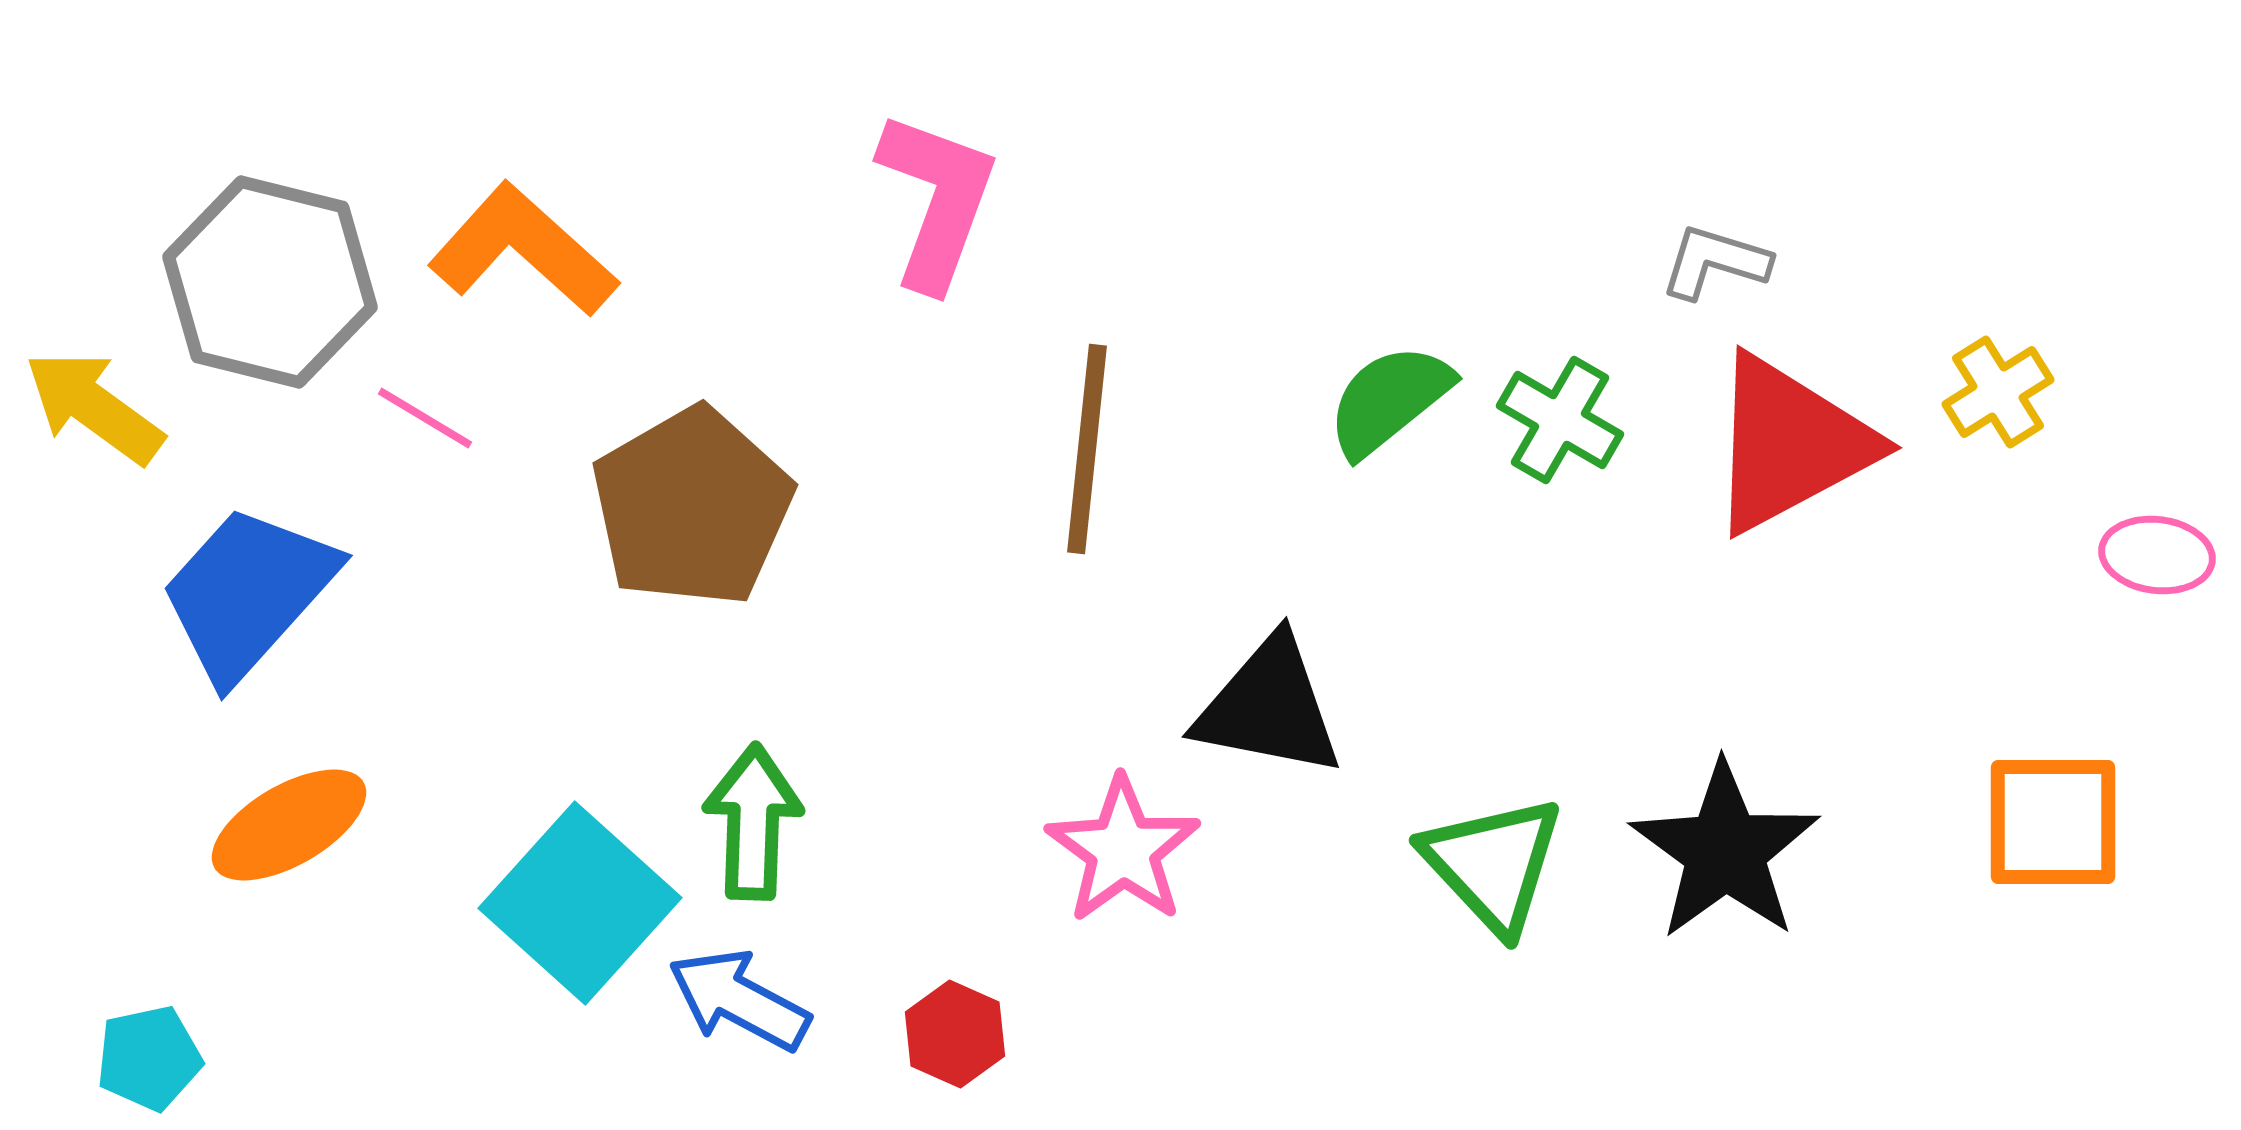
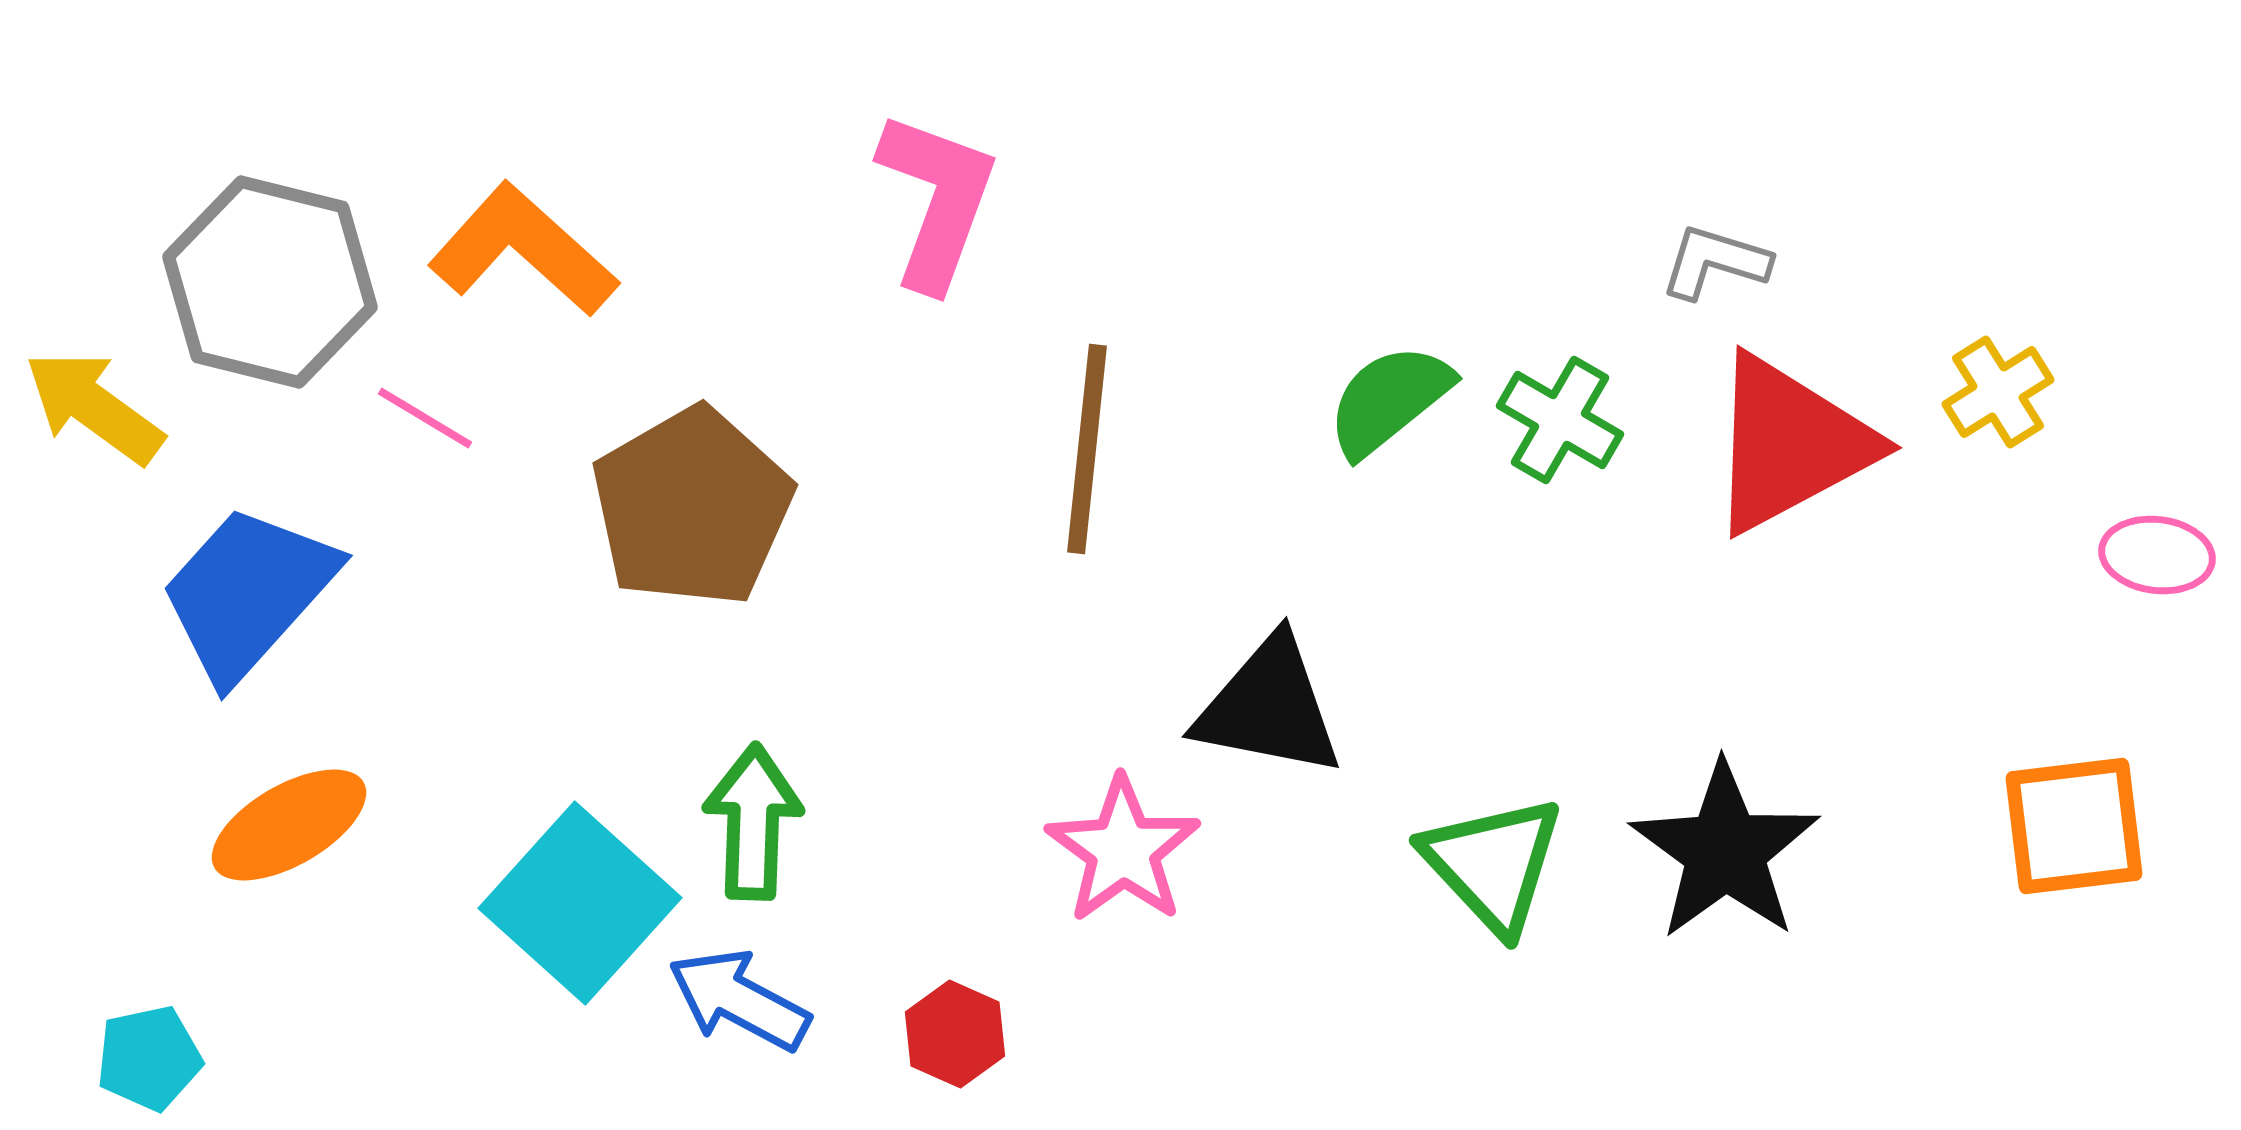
orange square: moved 21 px right, 4 px down; rotated 7 degrees counterclockwise
